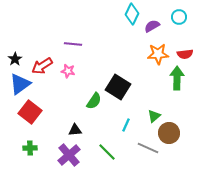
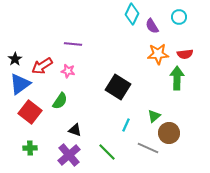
purple semicircle: rotated 91 degrees counterclockwise
green semicircle: moved 34 px left
black triangle: rotated 24 degrees clockwise
